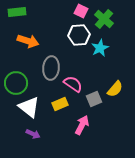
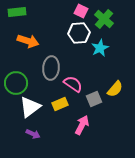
white hexagon: moved 2 px up
white triangle: moved 1 px right; rotated 45 degrees clockwise
